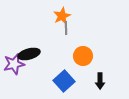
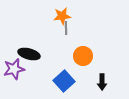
orange star: rotated 18 degrees clockwise
black ellipse: rotated 30 degrees clockwise
purple star: moved 5 px down
black arrow: moved 2 px right, 1 px down
